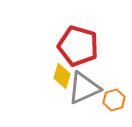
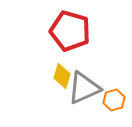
red pentagon: moved 8 px left, 15 px up
